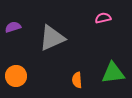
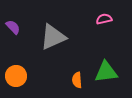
pink semicircle: moved 1 px right, 1 px down
purple semicircle: rotated 63 degrees clockwise
gray triangle: moved 1 px right, 1 px up
green triangle: moved 7 px left, 1 px up
